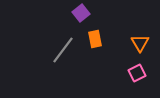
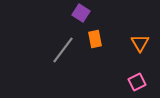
purple square: rotated 18 degrees counterclockwise
pink square: moved 9 px down
